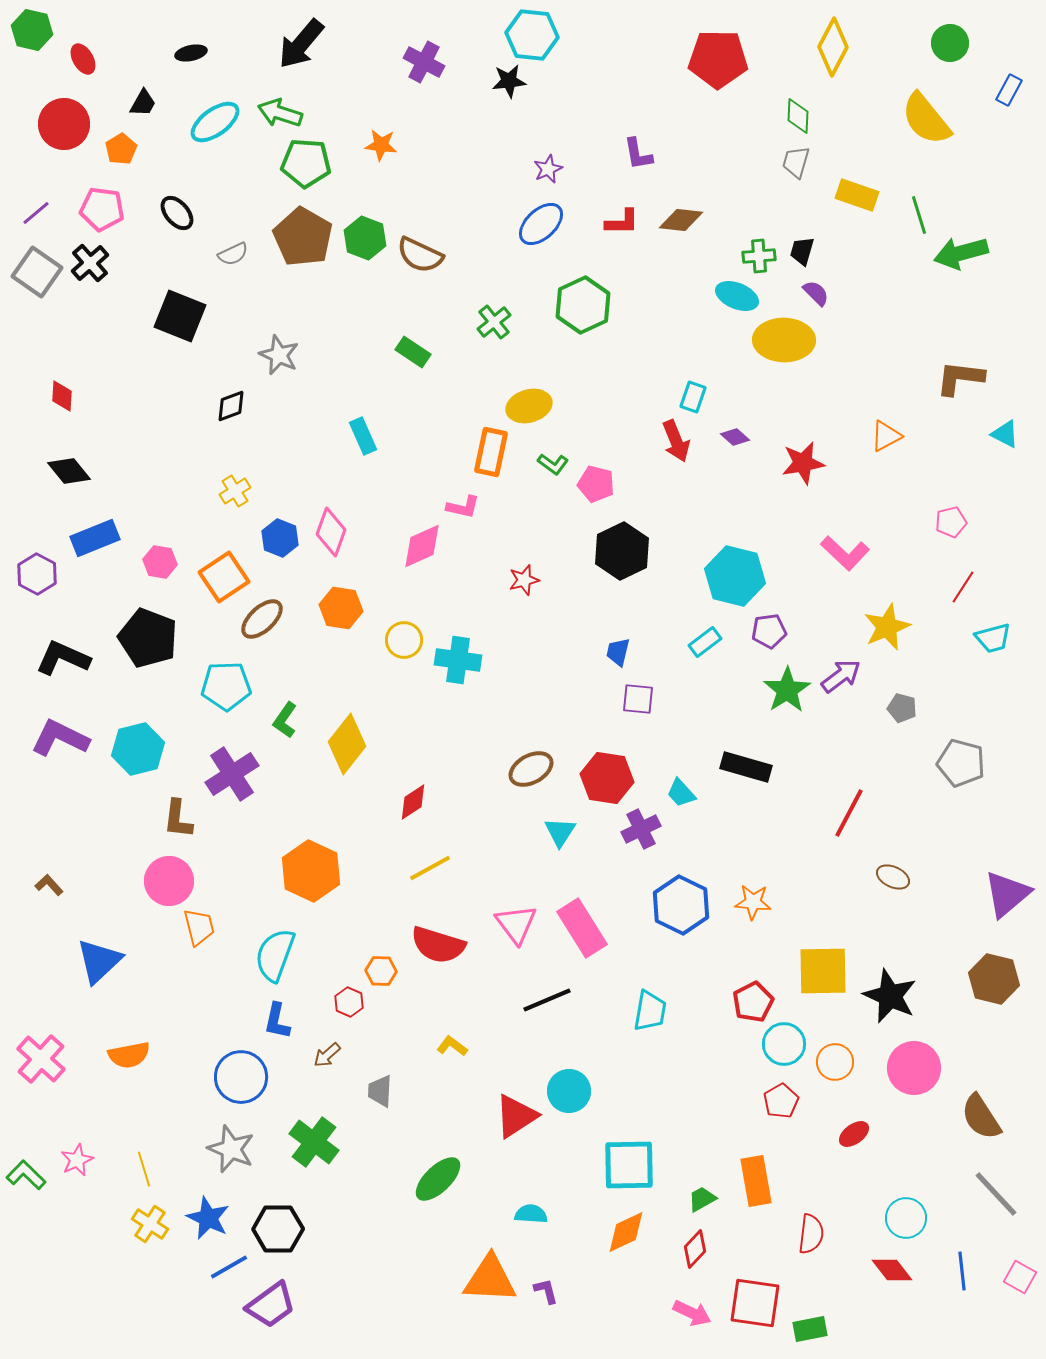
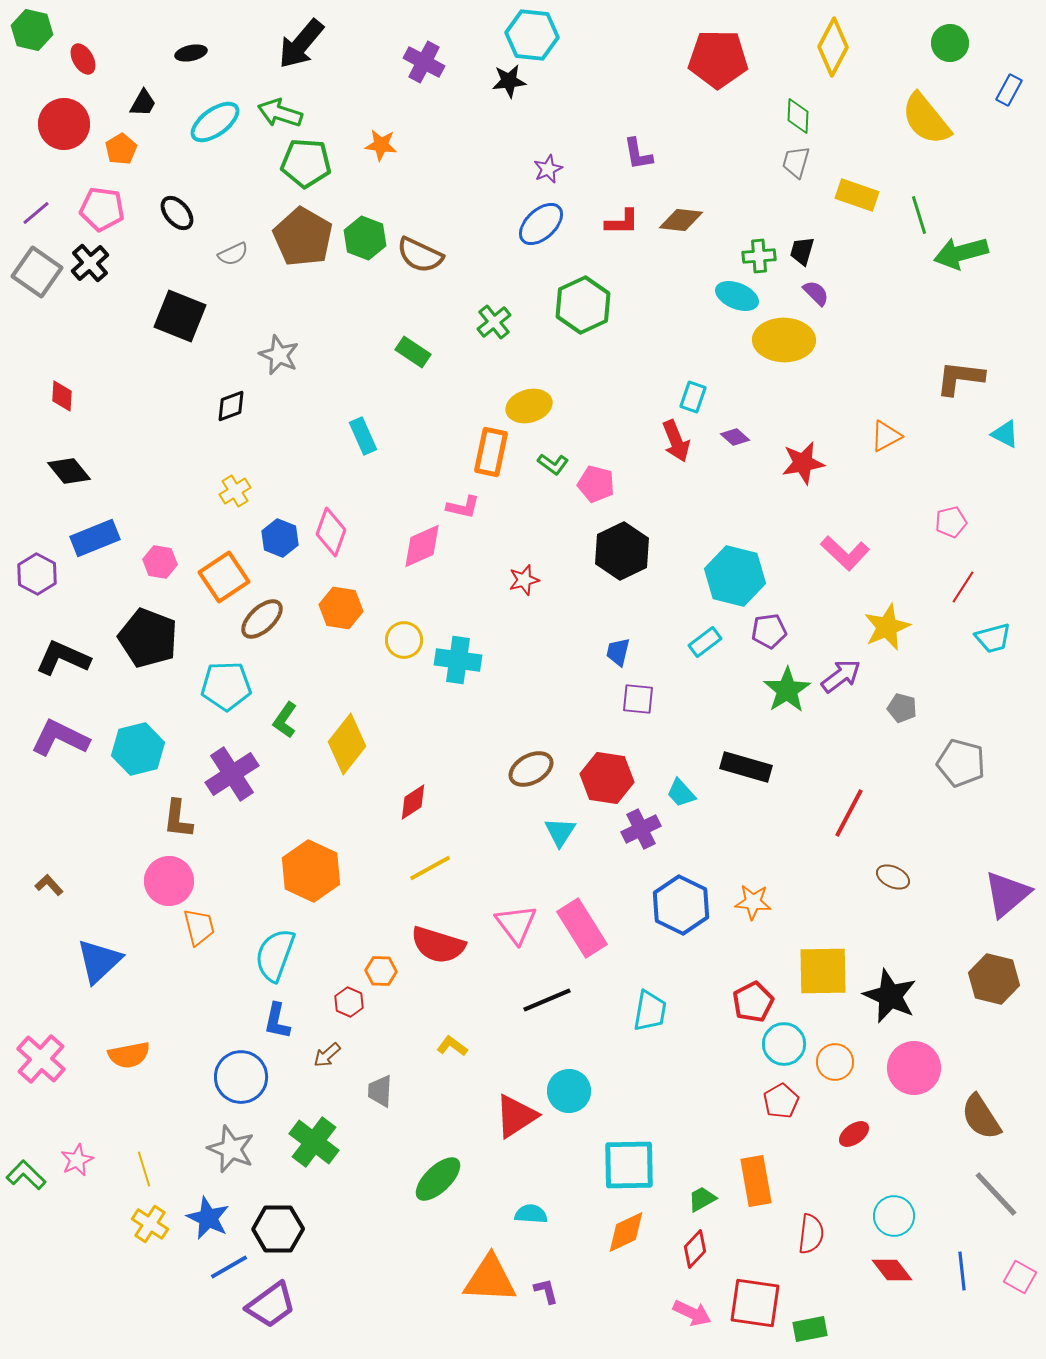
cyan circle at (906, 1218): moved 12 px left, 2 px up
